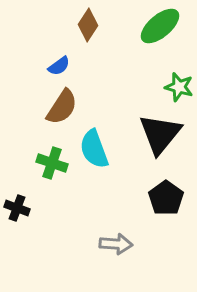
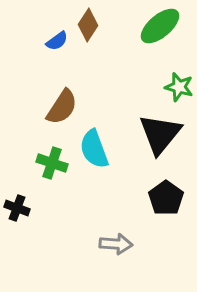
blue semicircle: moved 2 px left, 25 px up
